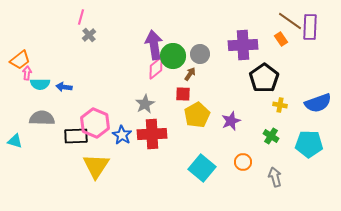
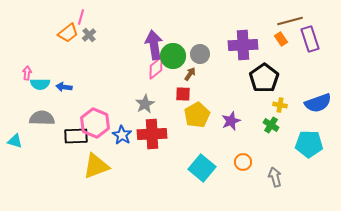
brown line: rotated 50 degrees counterclockwise
purple rectangle: moved 12 px down; rotated 20 degrees counterclockwise
orange trapezoid: moved 48 px right, 27 px up
green cross: moved 11 px up
yellow triangle: rotated 36 degrees clockwise
